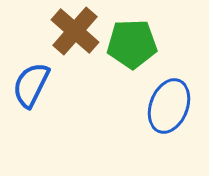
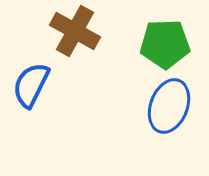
brown cross: rotated 12 degrees counterclockwise
green pentagon: moved 33 px right
